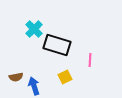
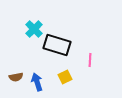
blue arrow: moved 3 px right, 4 px up
